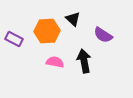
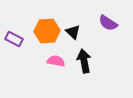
black triangle: moved 13 px down
purple semicircle: moved 5 px right, 12 px up
pink semicircle: moved 1 px right, 1 px up
